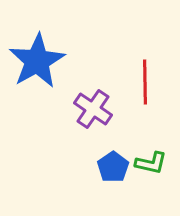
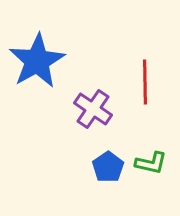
blue pentagon: moved 5 px left
